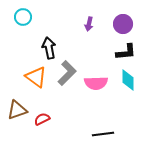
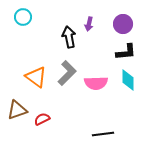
black arrow: moved 20 px right, 11 px up
